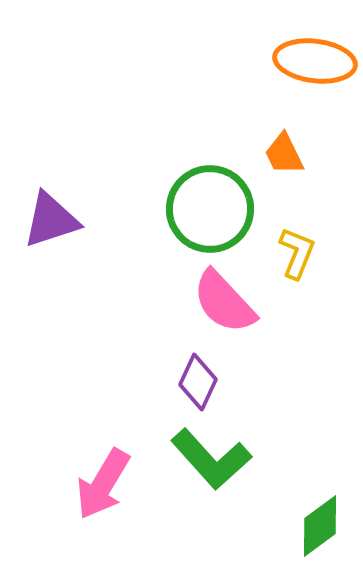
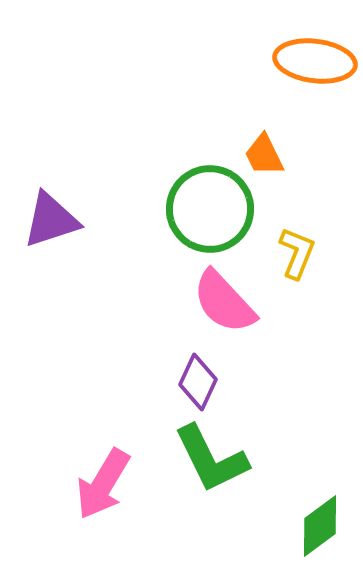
orange trapezoid: moved 20 px left, 1 px down
green L-shape: rotated 16 degrees clockwise
